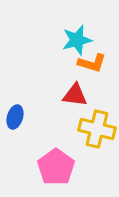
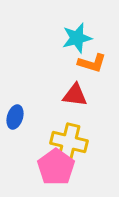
cyan star: moved 2 px up
yellow cross: moved 28 px left, 13 px down
